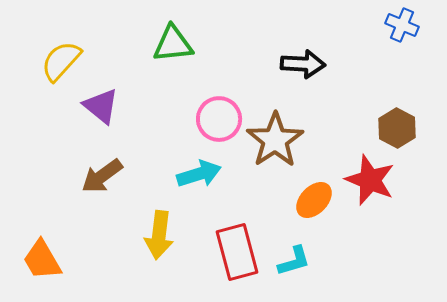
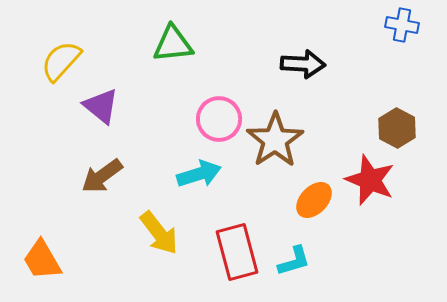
blue cross: rotated 12 degrees counterclockwise
yellow arrow: moved 2 px up; rotated 45 degrees counterclockwise
